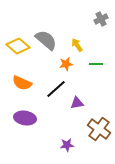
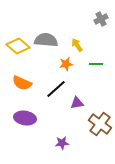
gray semicircle: rotated 35 degrees counterclockwise
brown cross: moved 1 px right, 5 px up
purple star: moved 5 px left, 2 px up
